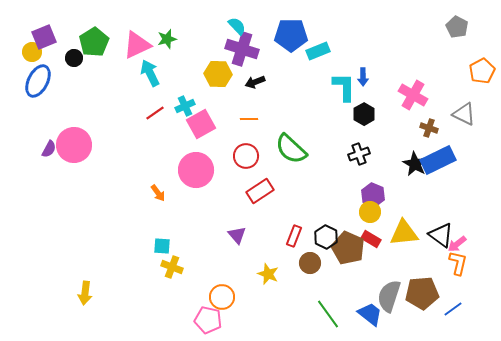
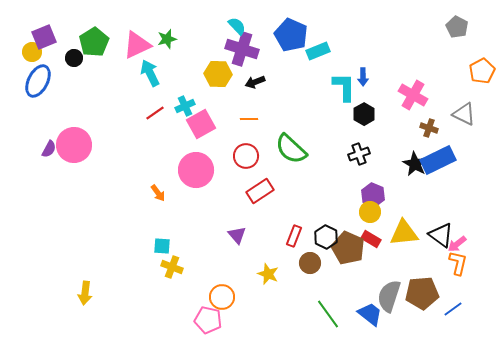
blue pentagon at (291, 35): rotated 24 degrees clockwise
